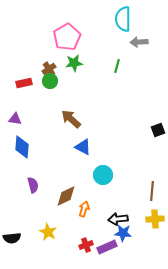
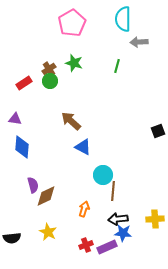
pink pentagon: moved 5 px right, 14 px up
green star: rotated 24 degrees clockwise
red rectangle: rotated 21 degrees counterclockwise
brown arrow: moved 2 px down
black square: moved 1 px down
brown line: moved 39 px left
brown diamond: moved 20 px left
